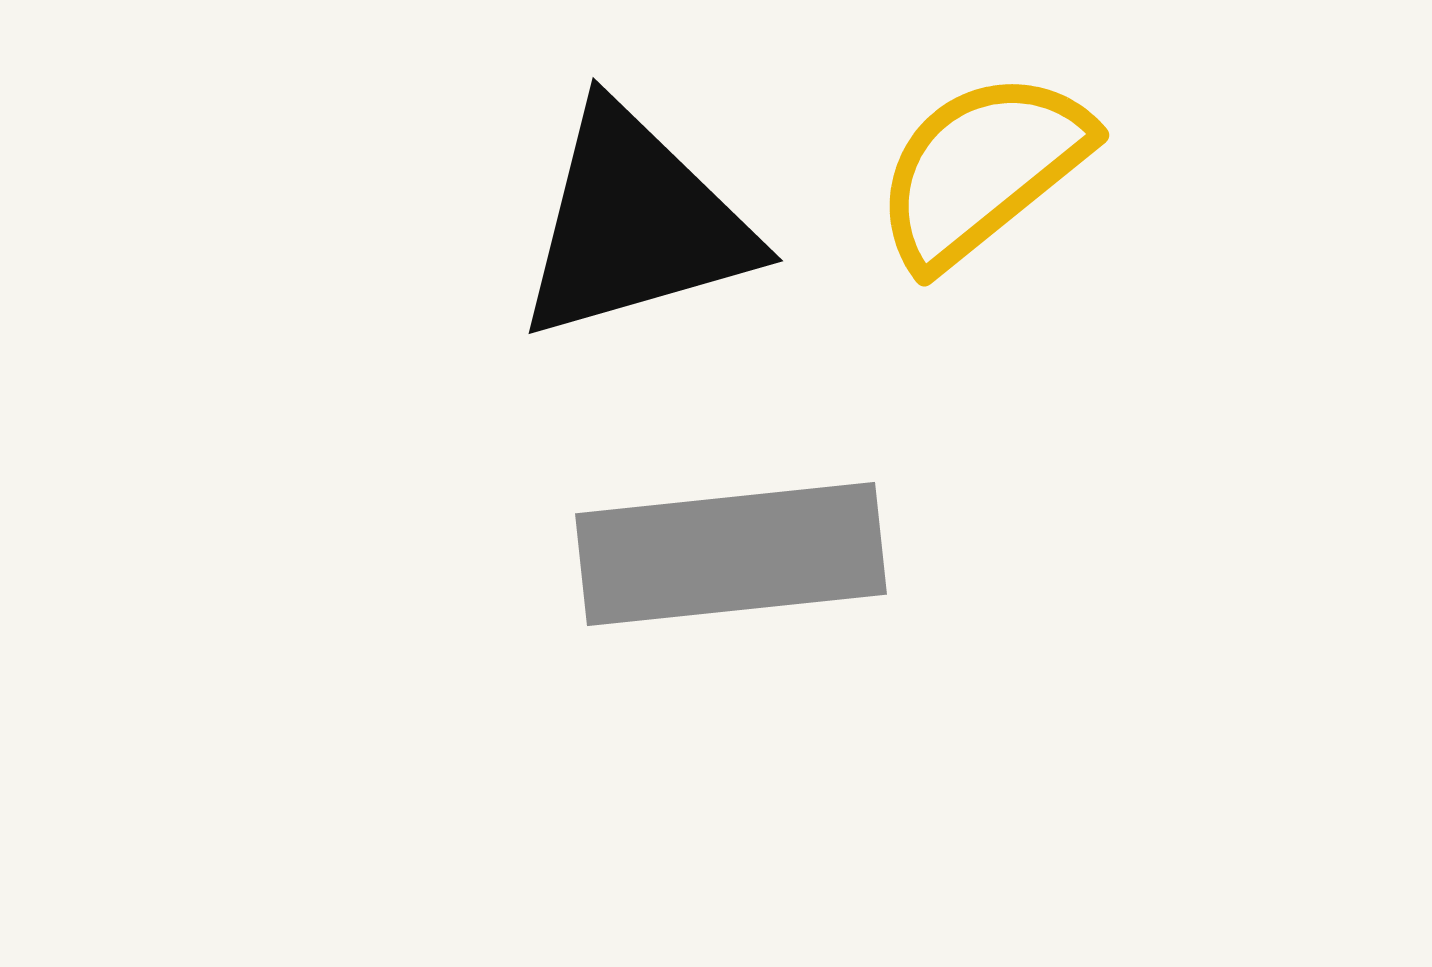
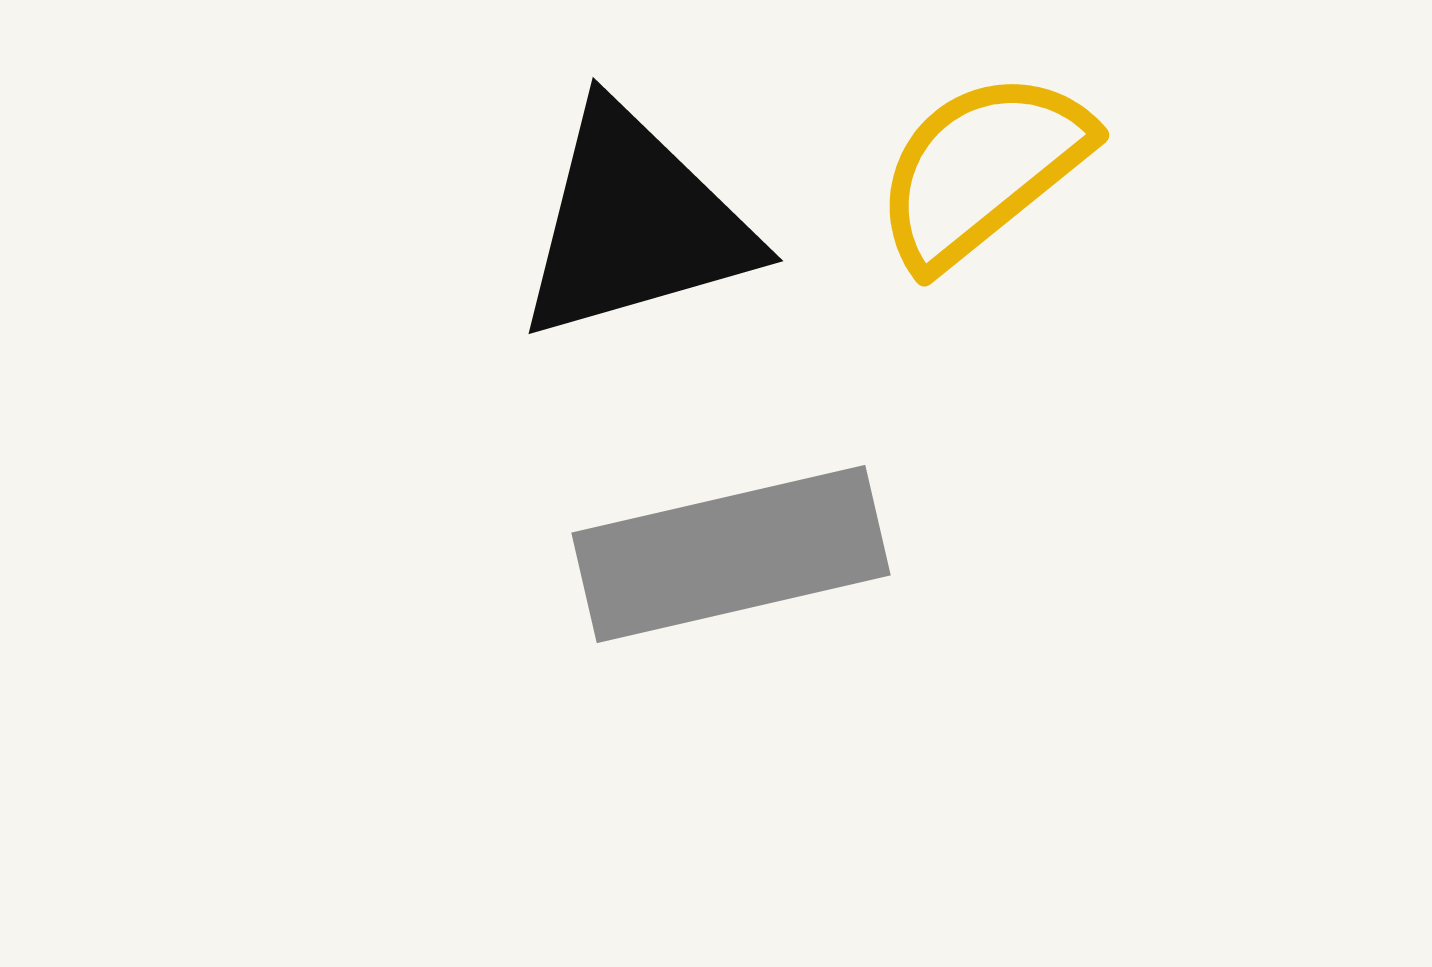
gray rectangle: rotated 7 degrees counterclockwise
